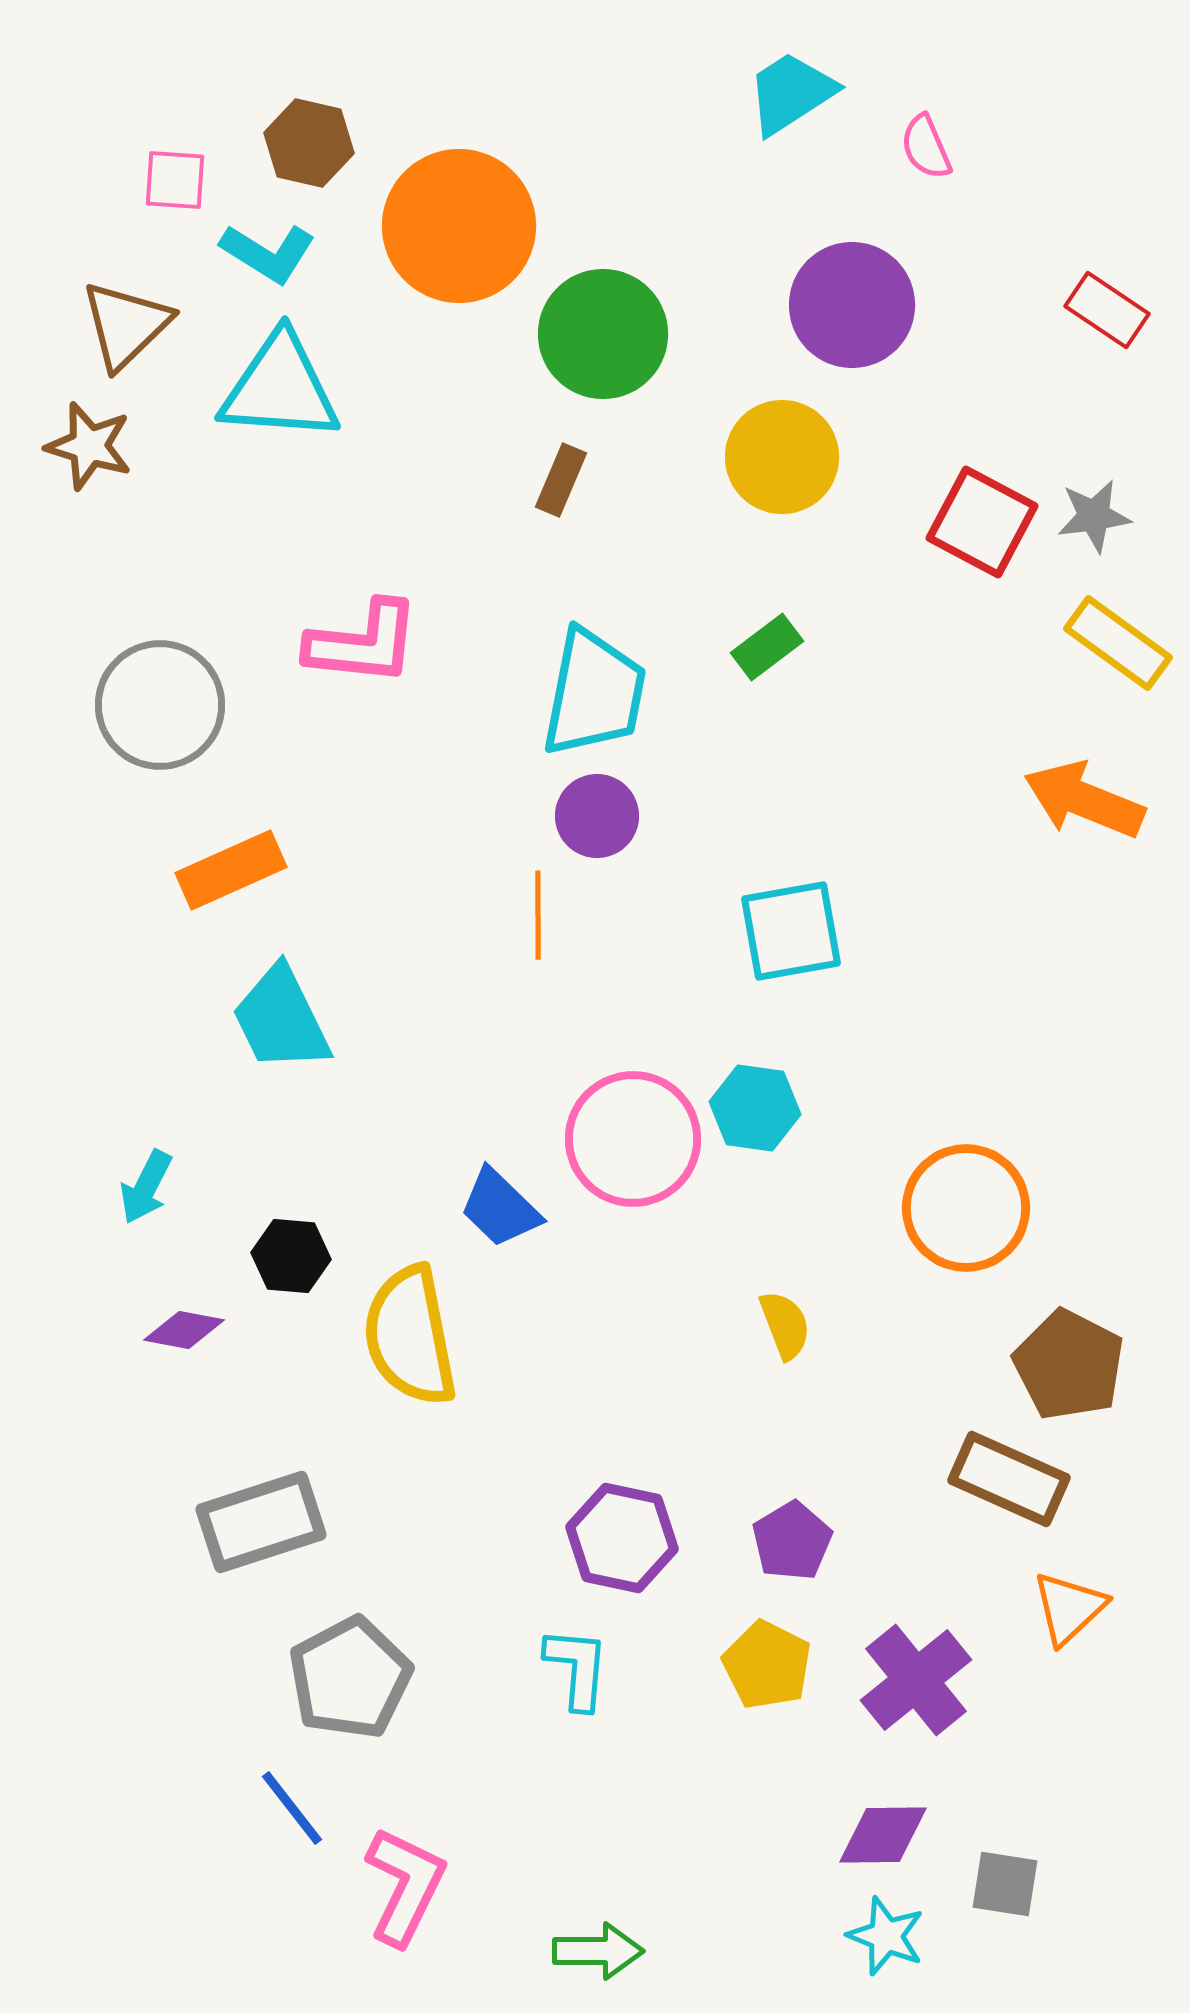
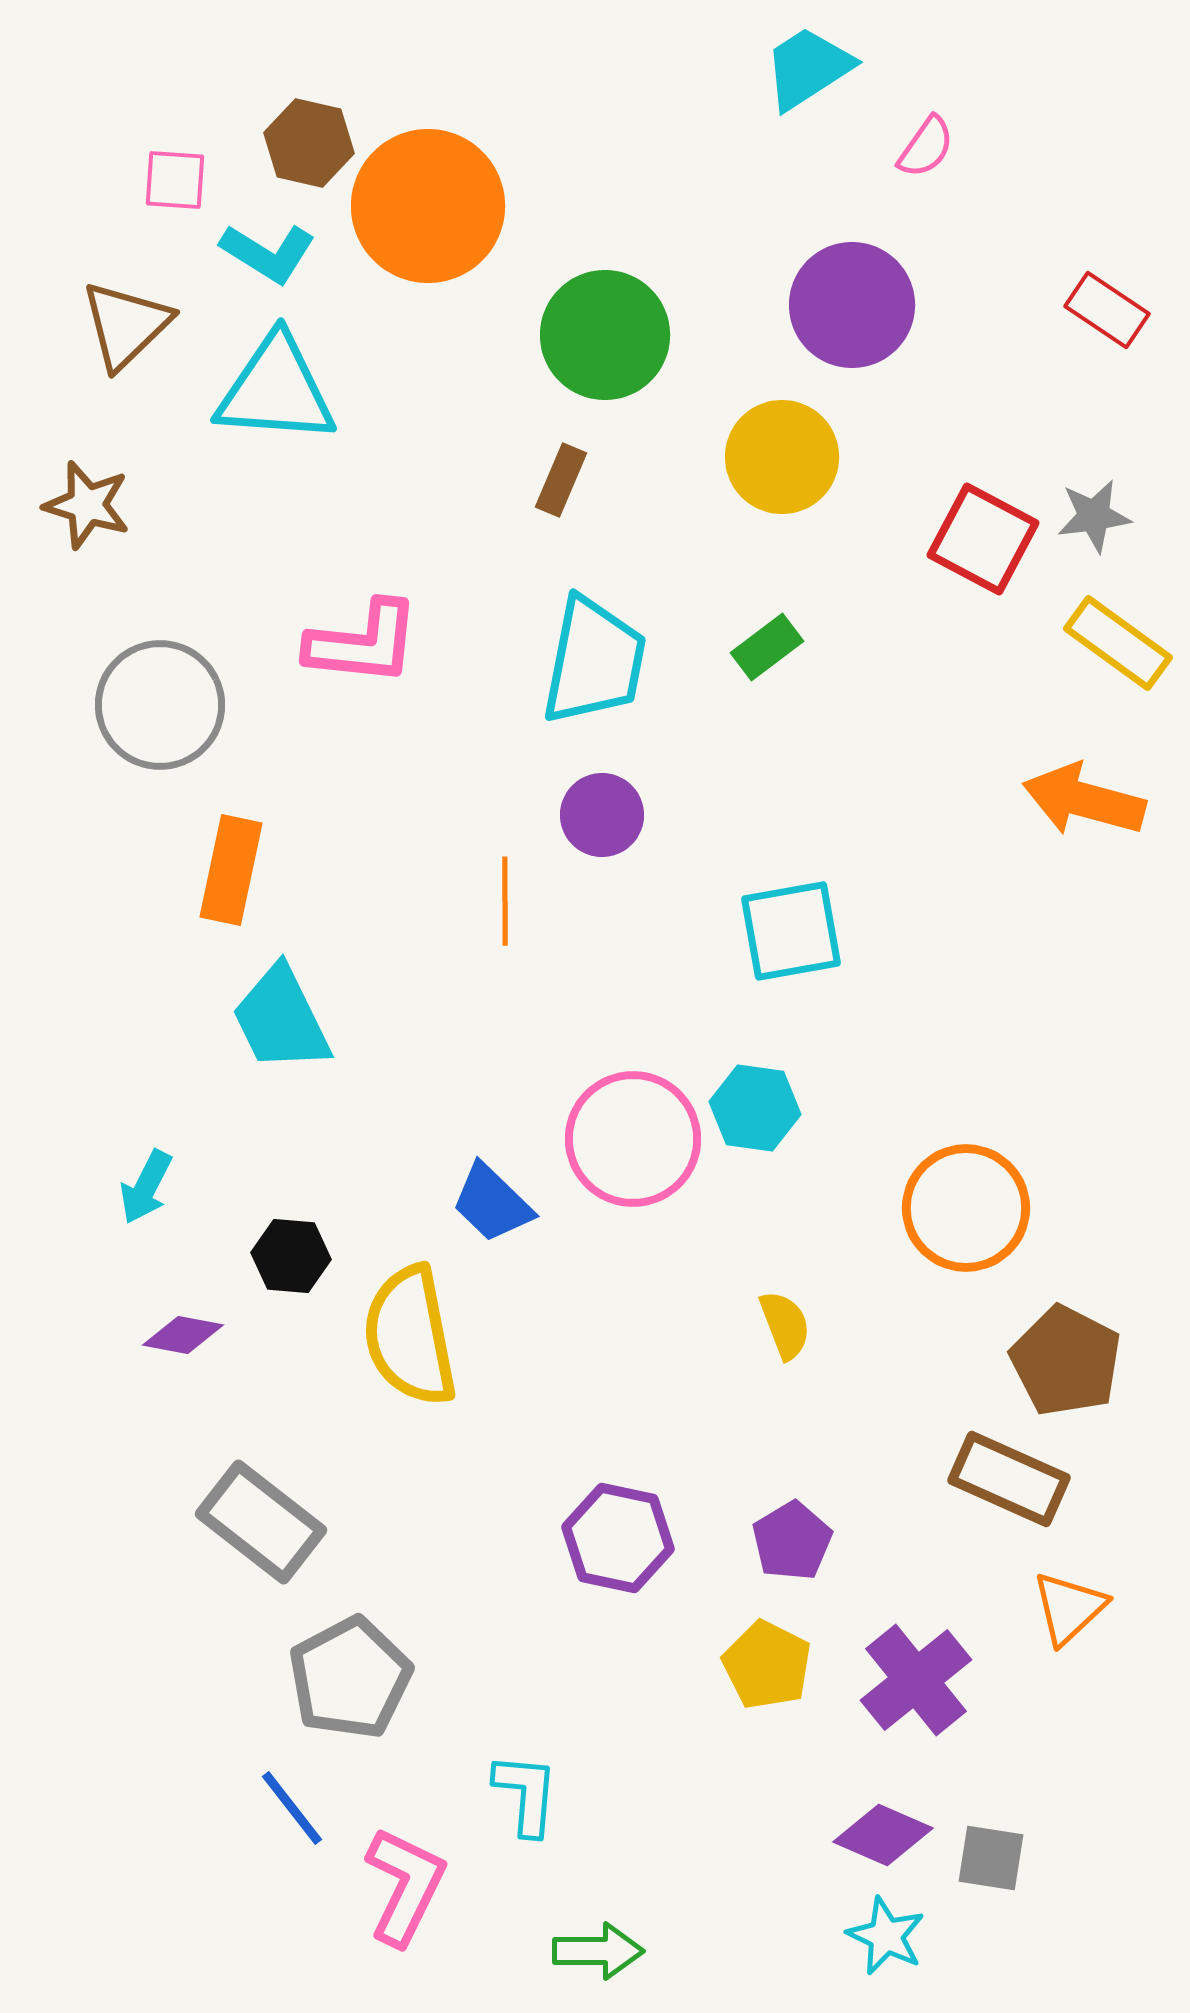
cyan trapezoid at (791, 93): moved 17 px right, 25 px up
pink semicircle at (926, 147): rotated 122 degrees counterclockwise
orange circle at (459, 226): moved 31 px left, 20 px up
green circle at (603, 334): moved 2 px right, 1 px down
cyan triangle at (280, 388): moved 4 px left, 2 px down
brown star at (89, 446): moved 2 px left, 59 px down
red square at (982, 522): moved 1 px right, 17 px down
cyan trapezoid at (594, 693): moved 32 px up
orange arrow at (1084, 800): rotated 7 degrees counterclockwise
purple circle at (597, 816): moved 5 px right, 1 px up
orange rectangle at (231, 870): rotated 54 degrees counterclockwise
orange line at (538, 915): moved 33 px left, 14 px up
blue trapezoid at (500, 1208): moved 8 px left, 5 px up
purple diamond at (184, 1330): moved 1 px left, 5 px down
brown pentagon at (1069, 1365): moved 3 px left, 4 px up
gray rectangle at (261, 1522): rotated 56 degrees clockwise
purple hexagon at (622, 1538): moved 4 px left
cyan L-shape at (577, 1668): moved 51 px left, 126 px down
purple diamond at (883, 1835): rotated 24 degrees clockwise
gray square at (1005, 1884): moved 14 px left, 26 px up
cyan star at (886, 1936): rotated 4 degrees clockwise
